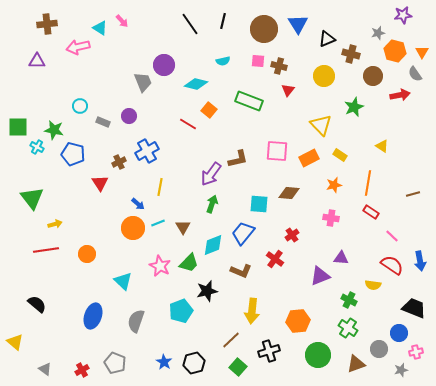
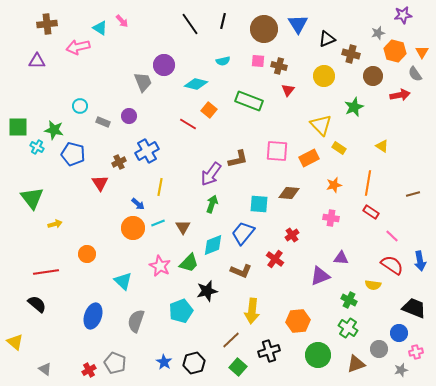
yellow rectangle at (340, 155): moved 1 px left, 7 px up
red line at (46, 250): moved 22 px down
red cross at (82, 370): moved 7 px right
